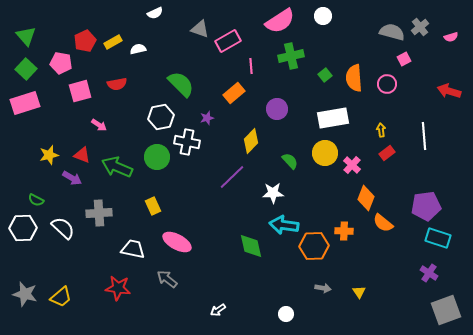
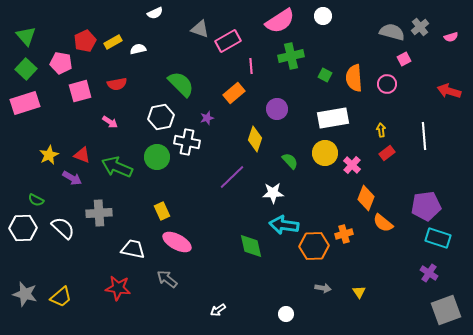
green square at (325, 75): rotated 24 degrees counterclockwise
pink arrow at (99, 125): moved 11 px right, 3 px up
yellow diamond at (251, 141): moved 4 px right, 2 px up; rotated 25 degrees counterclockwise
yellow star at (49, 155): rotated 12 degrees counterclockwise
yellow rectangle at (153, 206): moved 9 px right, 5 px down
orange cross at (344, 231): moved 3 px down; rotated 18 degrees counterclockwise
